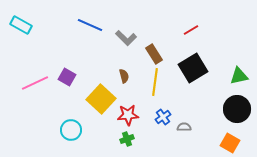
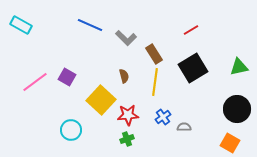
green triangle: moved 9 px up
pink line: moved 1 px up; rotated 12 degrees counterclockwise
yellow square: moved 1 px down
